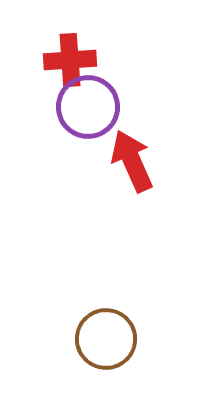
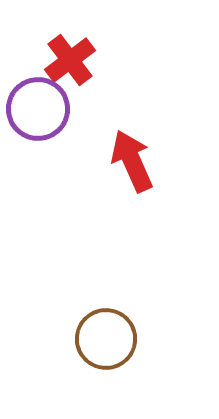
red cross: rotated 33 degrees counterclockwise
purple circle: moved 50 px left, 2 px down
